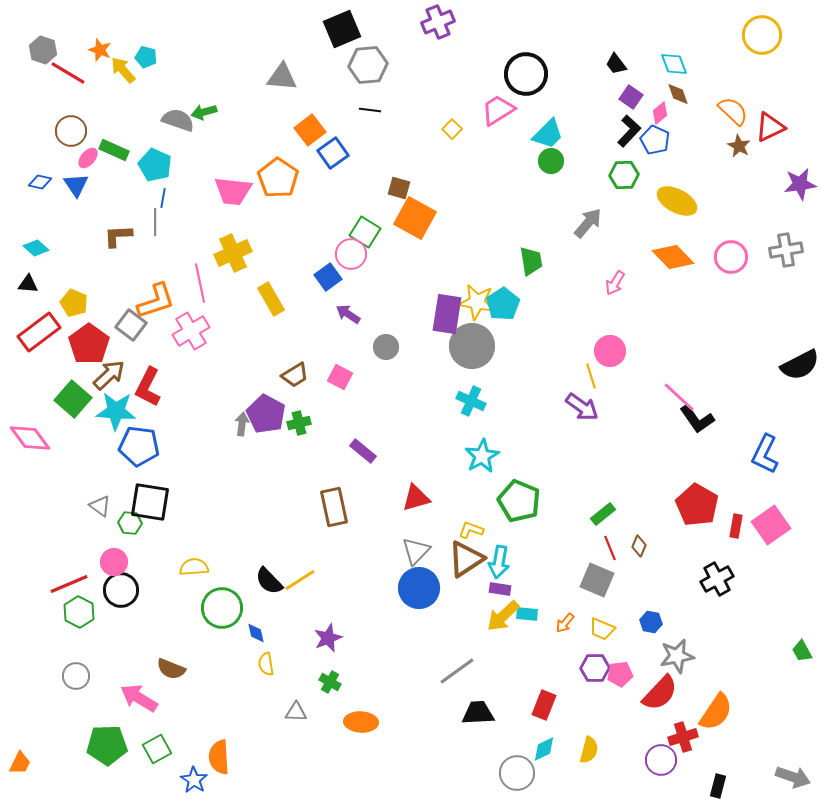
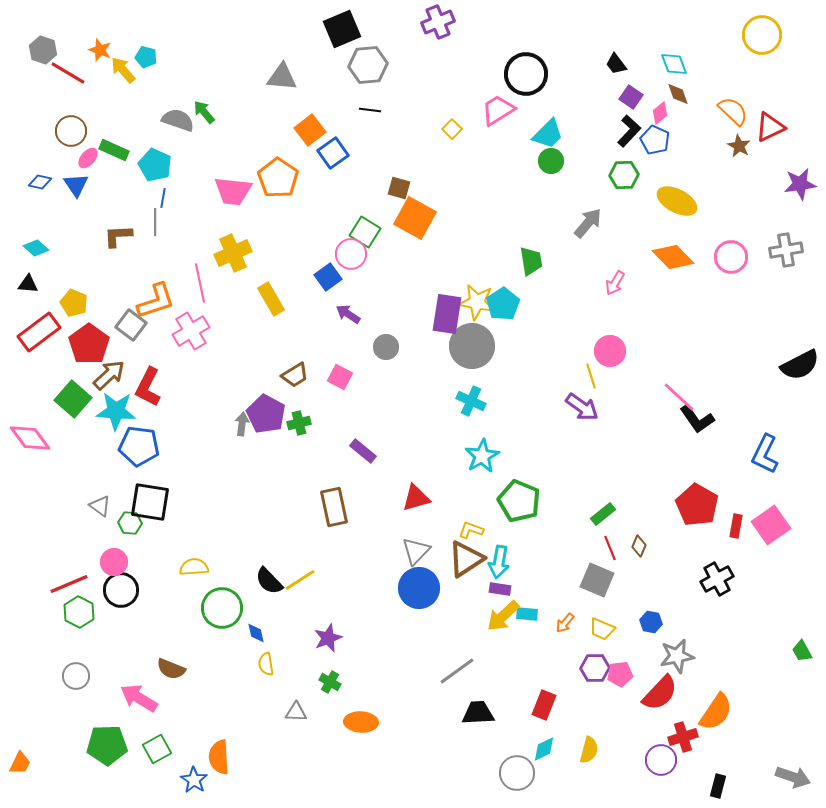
green arrow at (204, 112): rotated 65 degrees clockwise
